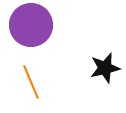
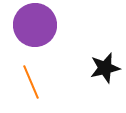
purple circle: moved 4 px right
